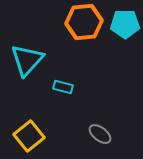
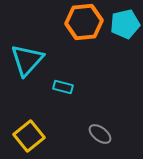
cyan pentagon: rotated 12 degrees counterclockwise
